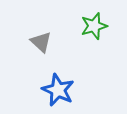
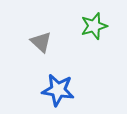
blue star: rotated 16 degrees counterclockwise
